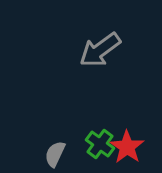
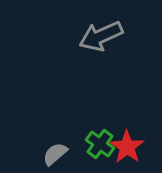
gray arrow: moved 1 px right, 14 px up; rotated 12 degrees clockwise
gray semicircle: rotated 24 degrees clockwise
